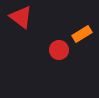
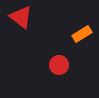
red circle: moved 15 px down
